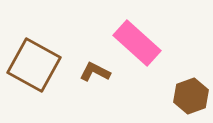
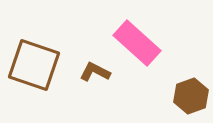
brown square: rotated 10 degrees counterclockwise
